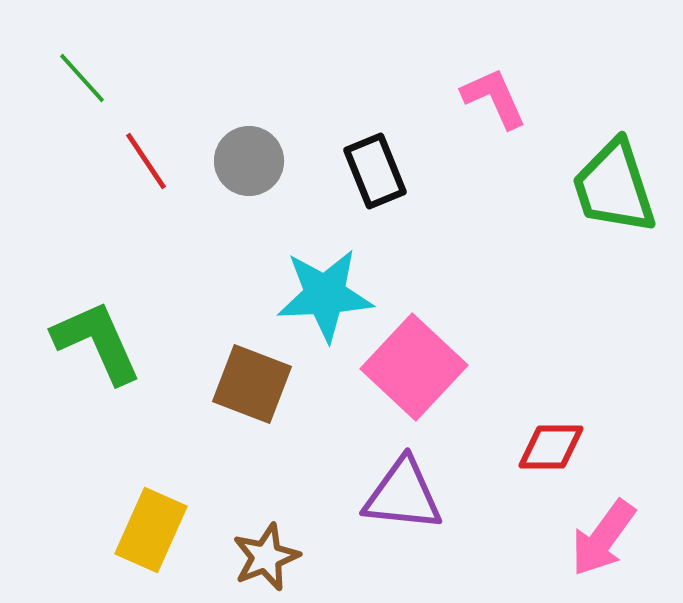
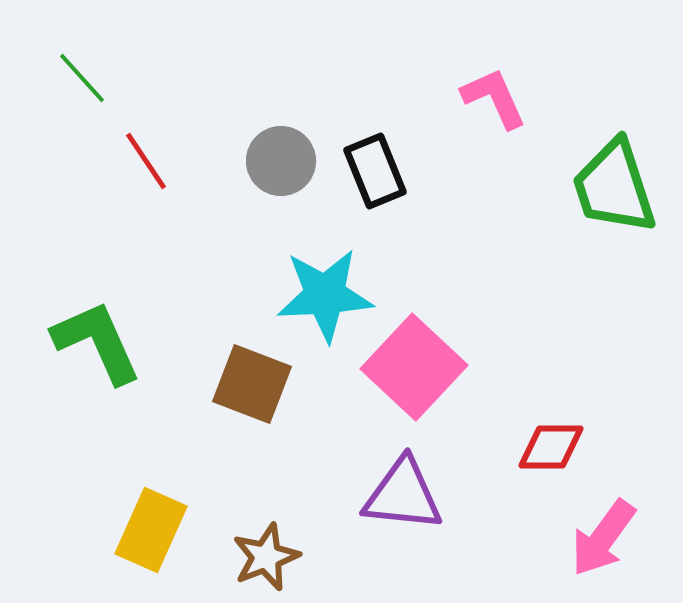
gray circle: moved 32 px right
